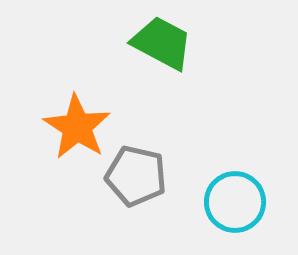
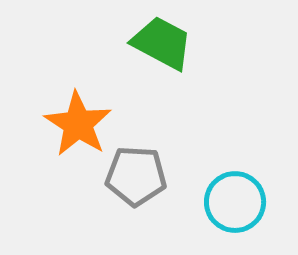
orange star: moved 1 px right, 3 px up
gray pentagon: rotated 10 degrees counterclockwise
